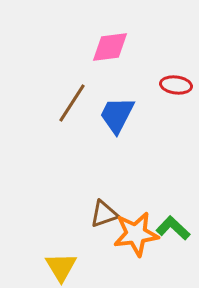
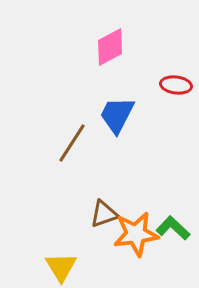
pink diamond: rotated 21 degrees counterclockwise
brown line: moved 40 px down
